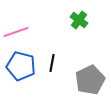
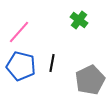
pink line: moved 3 px right; rotated 30 degrees counterclockwise
